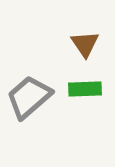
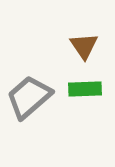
brown triangle: moved 1 px left, 2 px down
